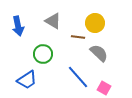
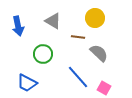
yellow circle: moved 5 px up
blue trapezoid: moved 3 px down; rotated 60 degrees clockwise
